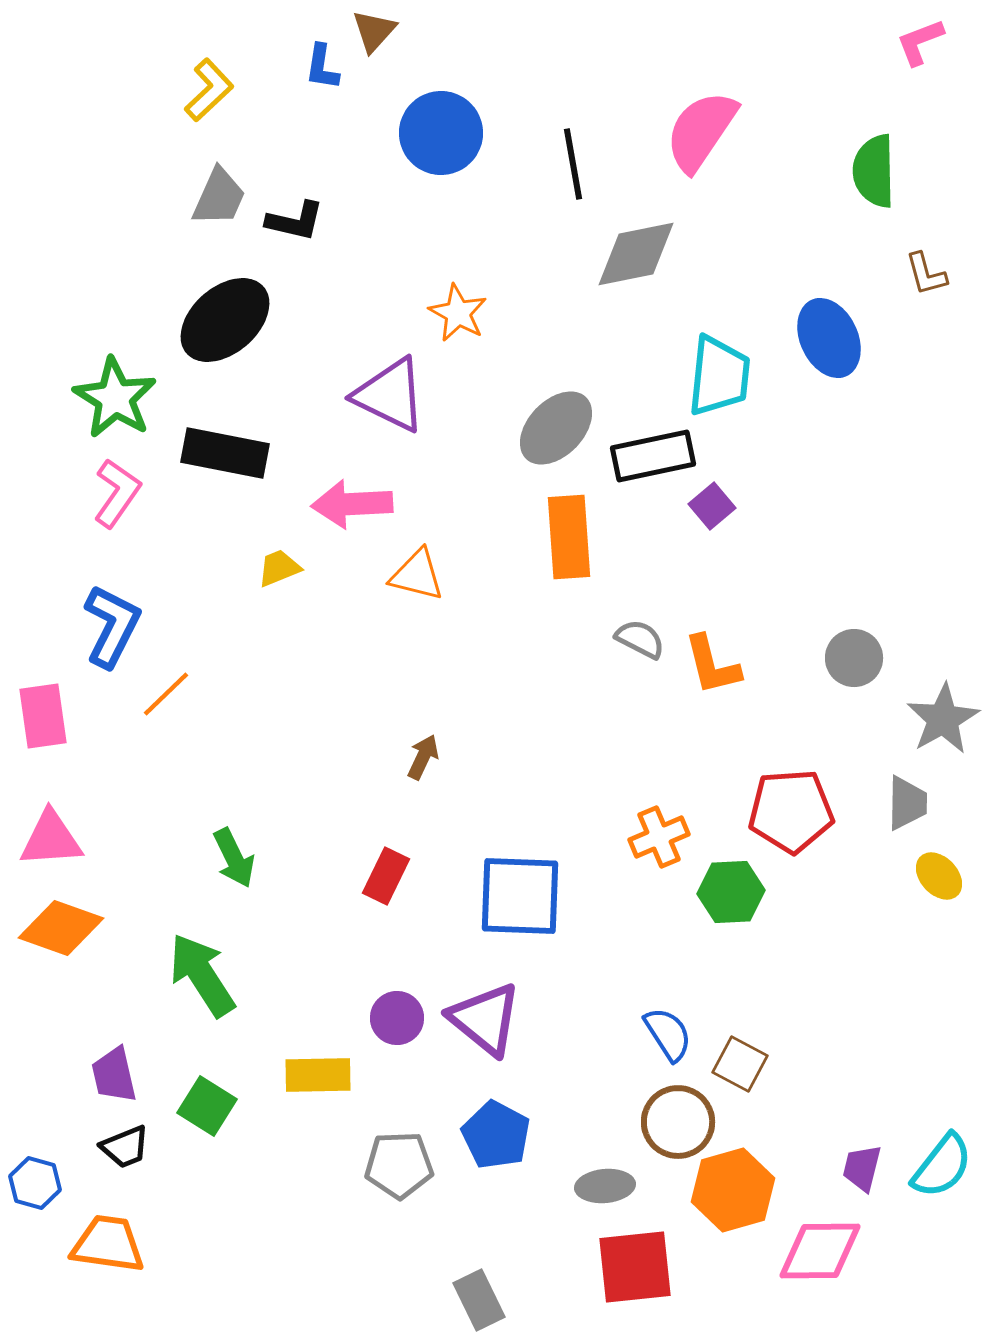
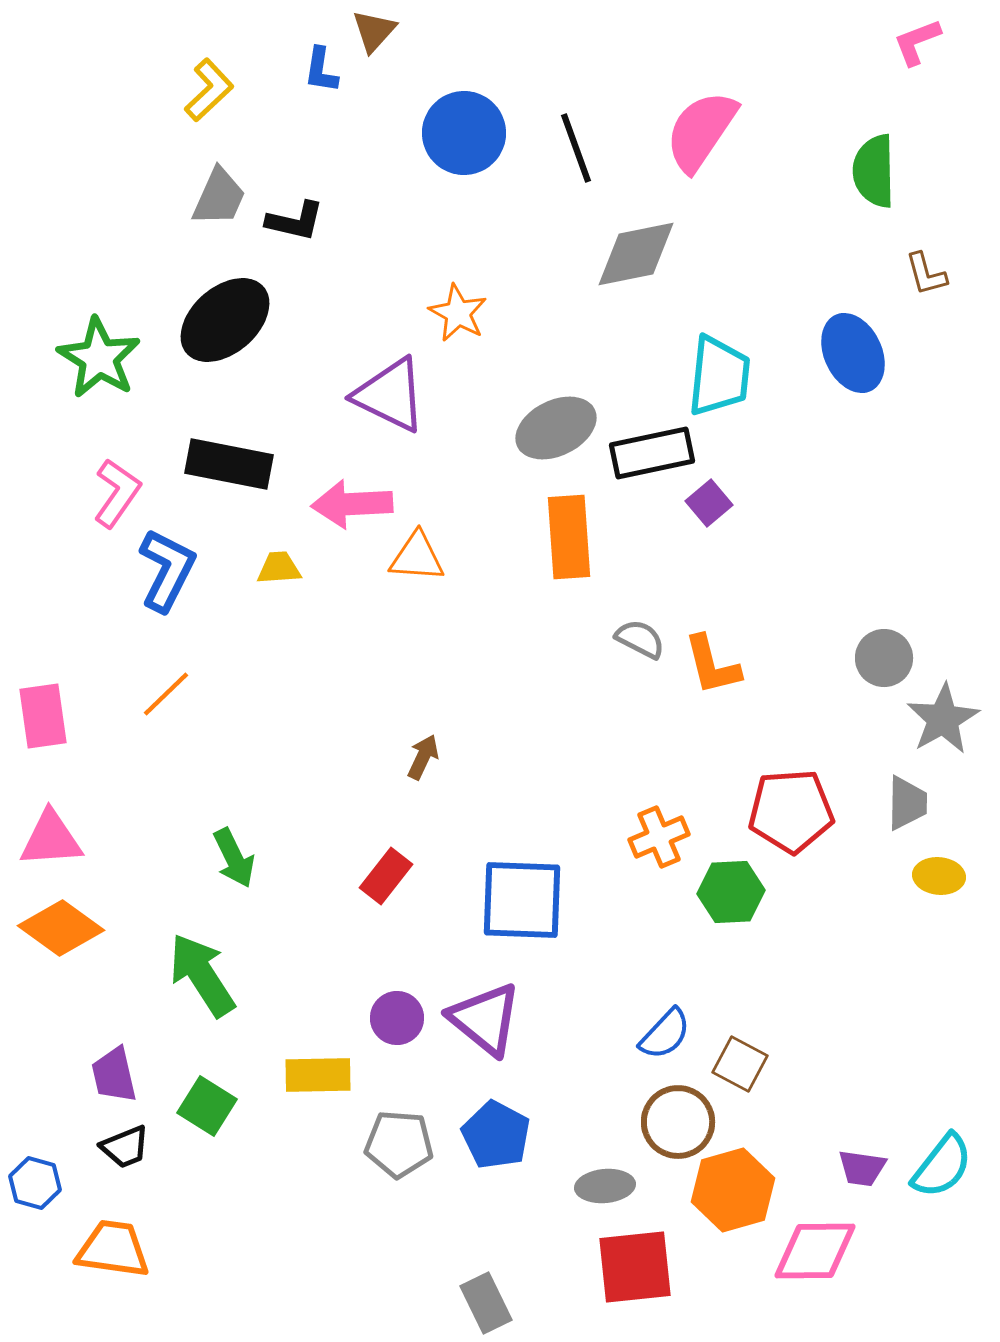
pink L-shape at (920, 42): moved 3 px left
blue L-shape at (322, 67): moved 1 px left, 3 px down
blue circle at (441, 133): moved 23 px right
black line at (573, 164): moved 3 px right, 16 px up; rotated 10 degrees counterclockwise
blue ellipse at (829, 338): moved 24 px right, 15 px down
green star at (115, 398): moved 16 px left, 40 px up
gray ellipse at (556, 428): rotated 20 degrees clockwise
black rectangle at (225, 453): moved 4 px right, 11 px down
black rectangle at (653, 456): moved 1 px left, 3 px up
purple square at (712, 506): moved 3 px left, 3 px up
yellow trapezoid at (279, 568): rotated 18 degrees clockwise
orange triangle at (417, 575): moved 18 px up; rotated 10 degrees counterclockwise
blue L-shape at (112, 626): moved 55 px right, 56 px up
gray circle at (854, 658): moved 30 px right
red rectangle at (386, 876): rotated 12 degrees clockwise
yellow ellipse at (939, 876): rotated 42 degrees counterclockwise
blue square at (520, 896): moved 2 px right, 4 px down
orange diamond at (61, 928): rotated 16 degrees clockwise
blue semicircle at (668, 1034): moved 3 px left; rotated 76 degrees clockwise
gray pentagon at (399, 1165): moved 21 px up; rotated 6 degrees clockwise
purple trapezoid at (862, 1168): rotated 96 degrees counterclockwise
orange trapezoid at (108, 1244): moved 5 px right, 5 px down
pink diamond at (820, 1251): moved 5 px left
gray rectangle at (479, 1300): moved 7 px right, 3 px down
